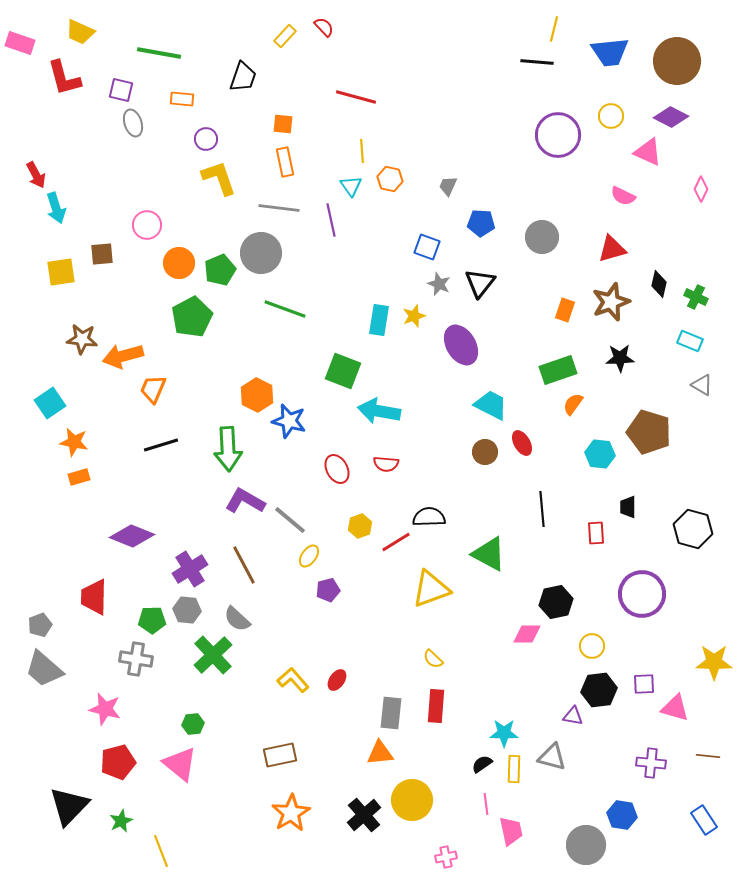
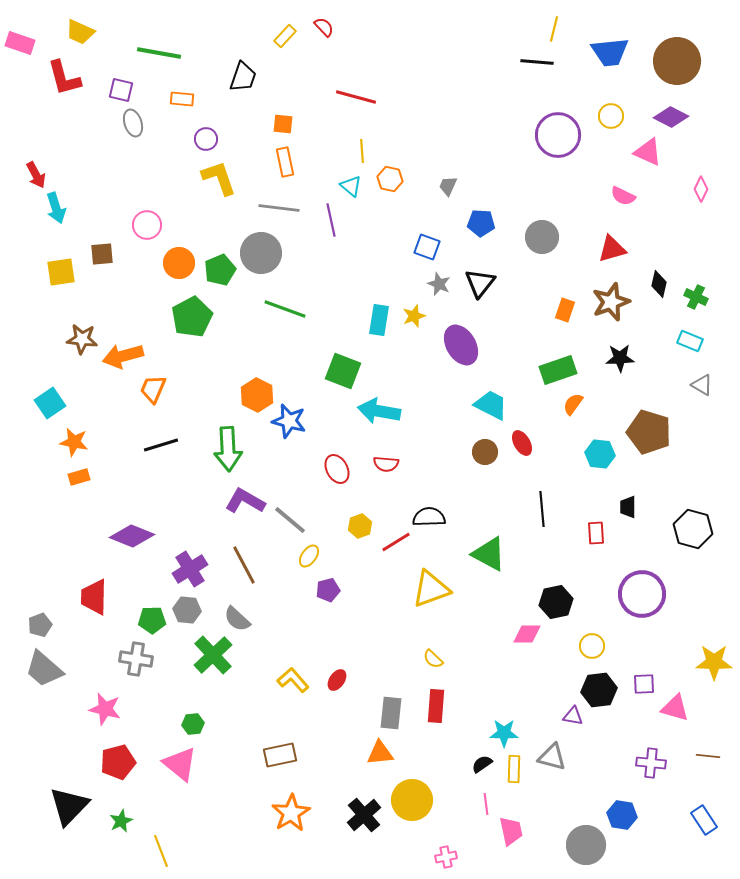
cyan triangle at (351, 186): rotated 15 degrees counterclockwise
